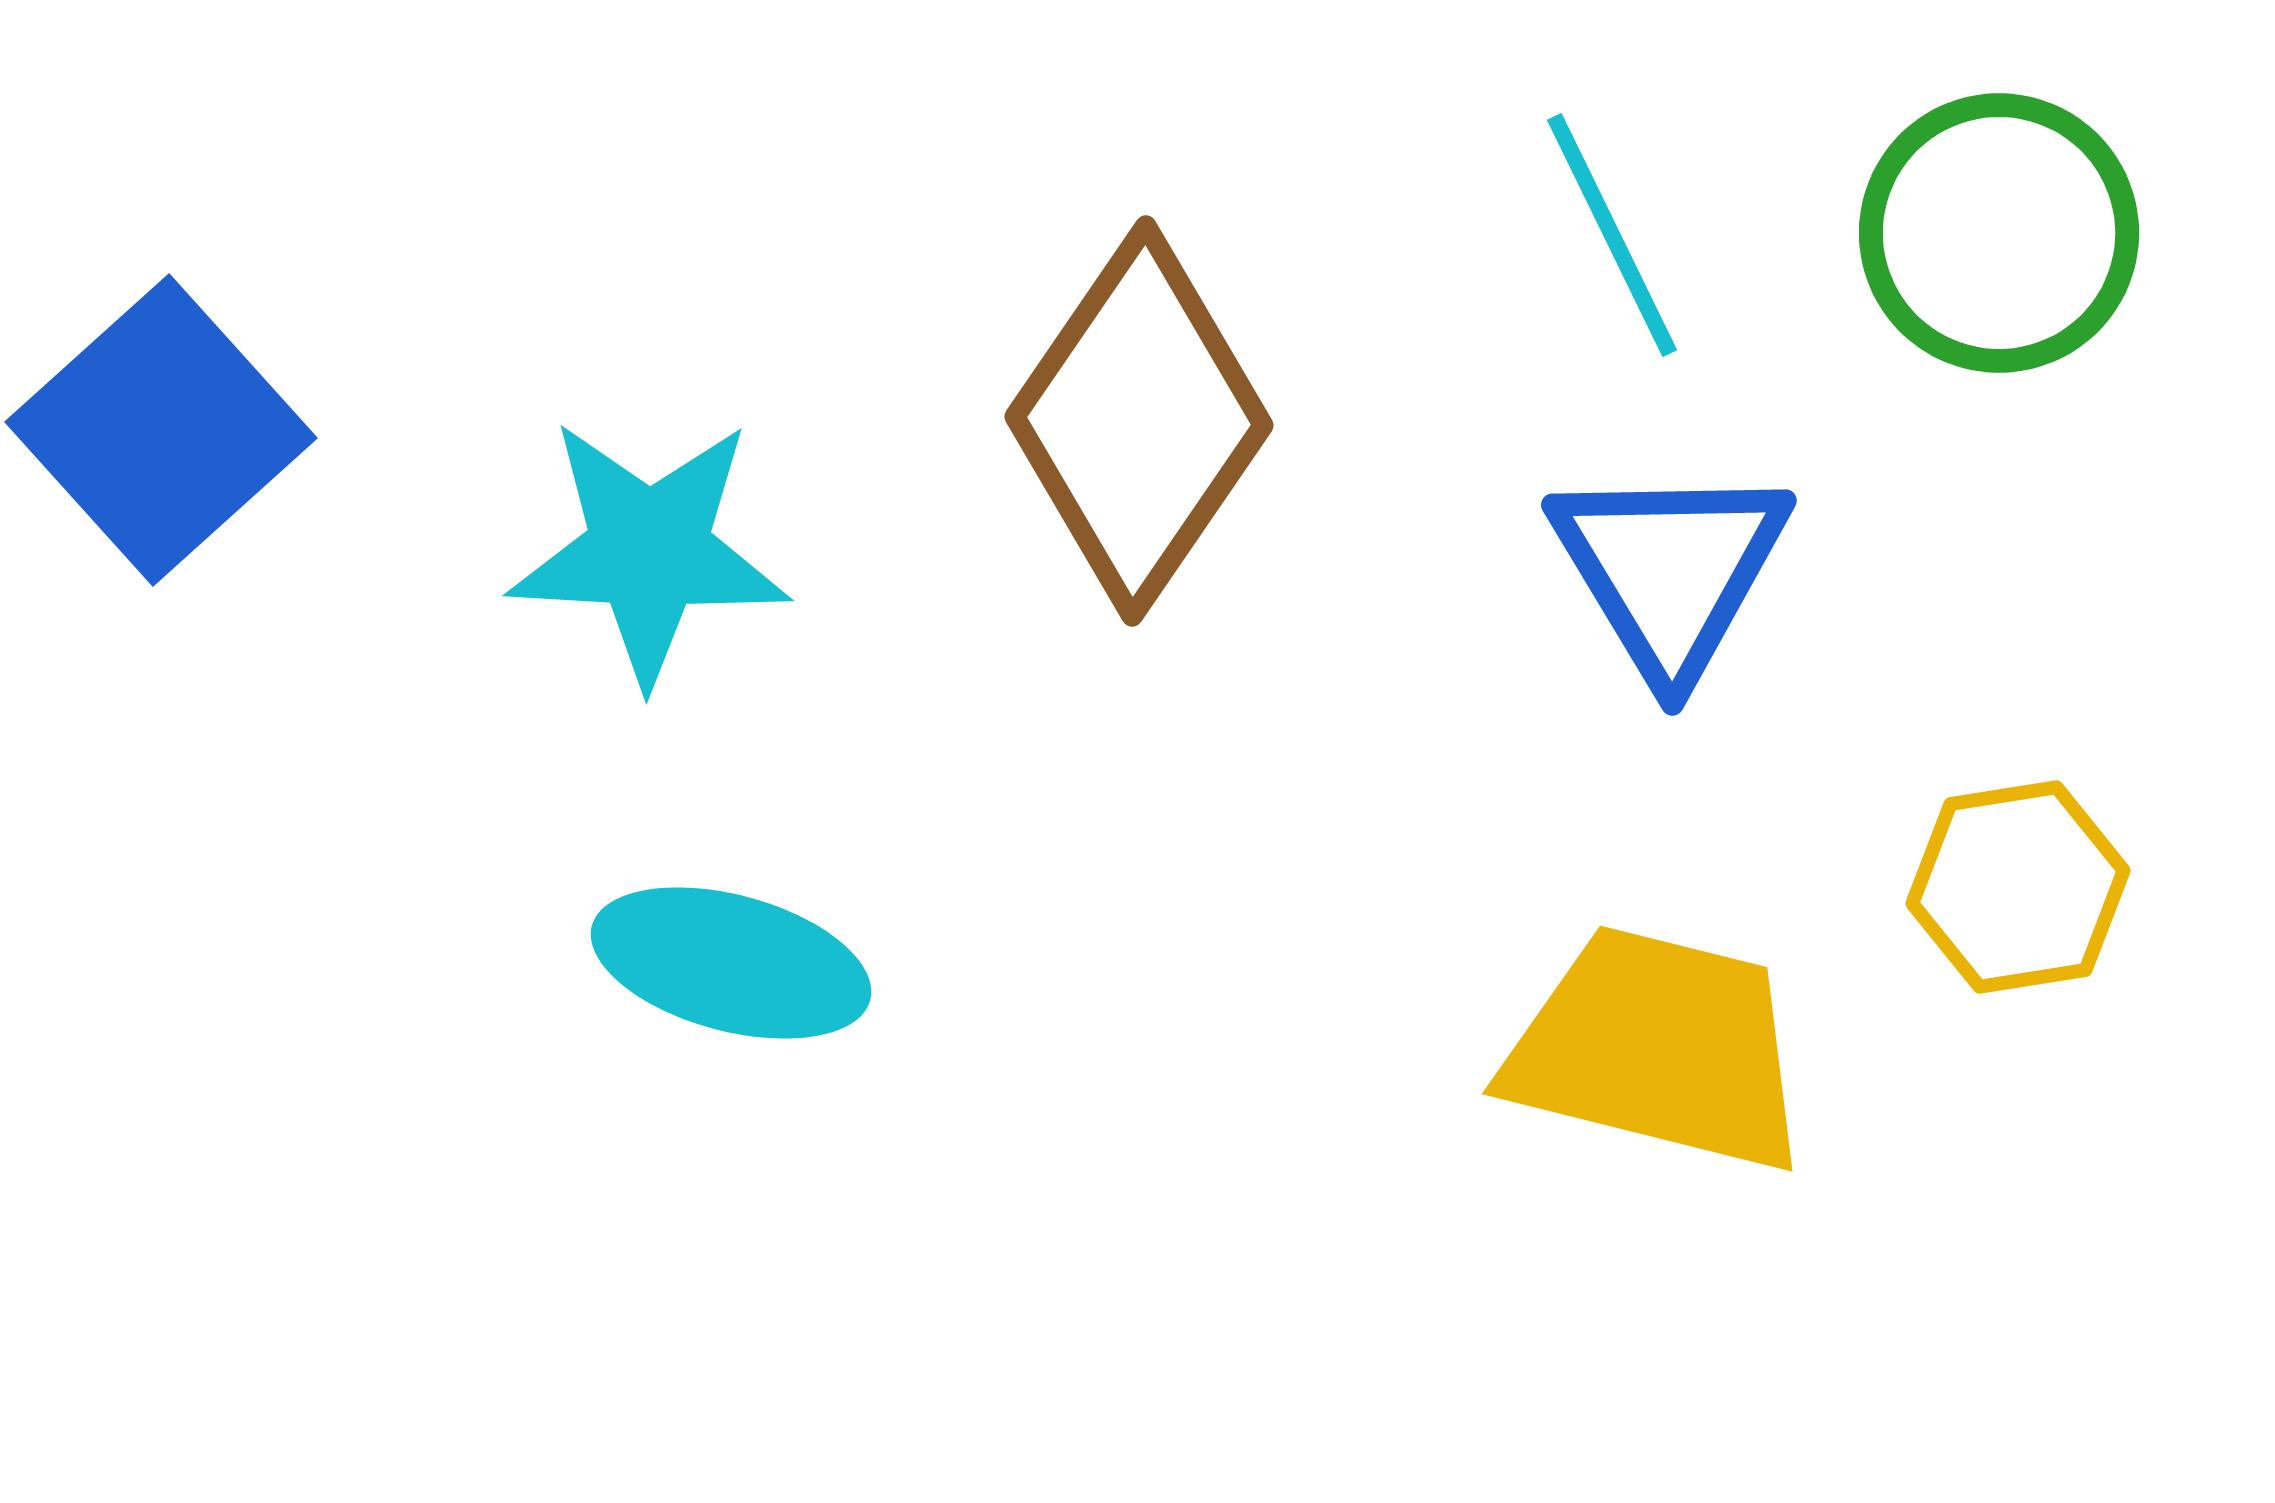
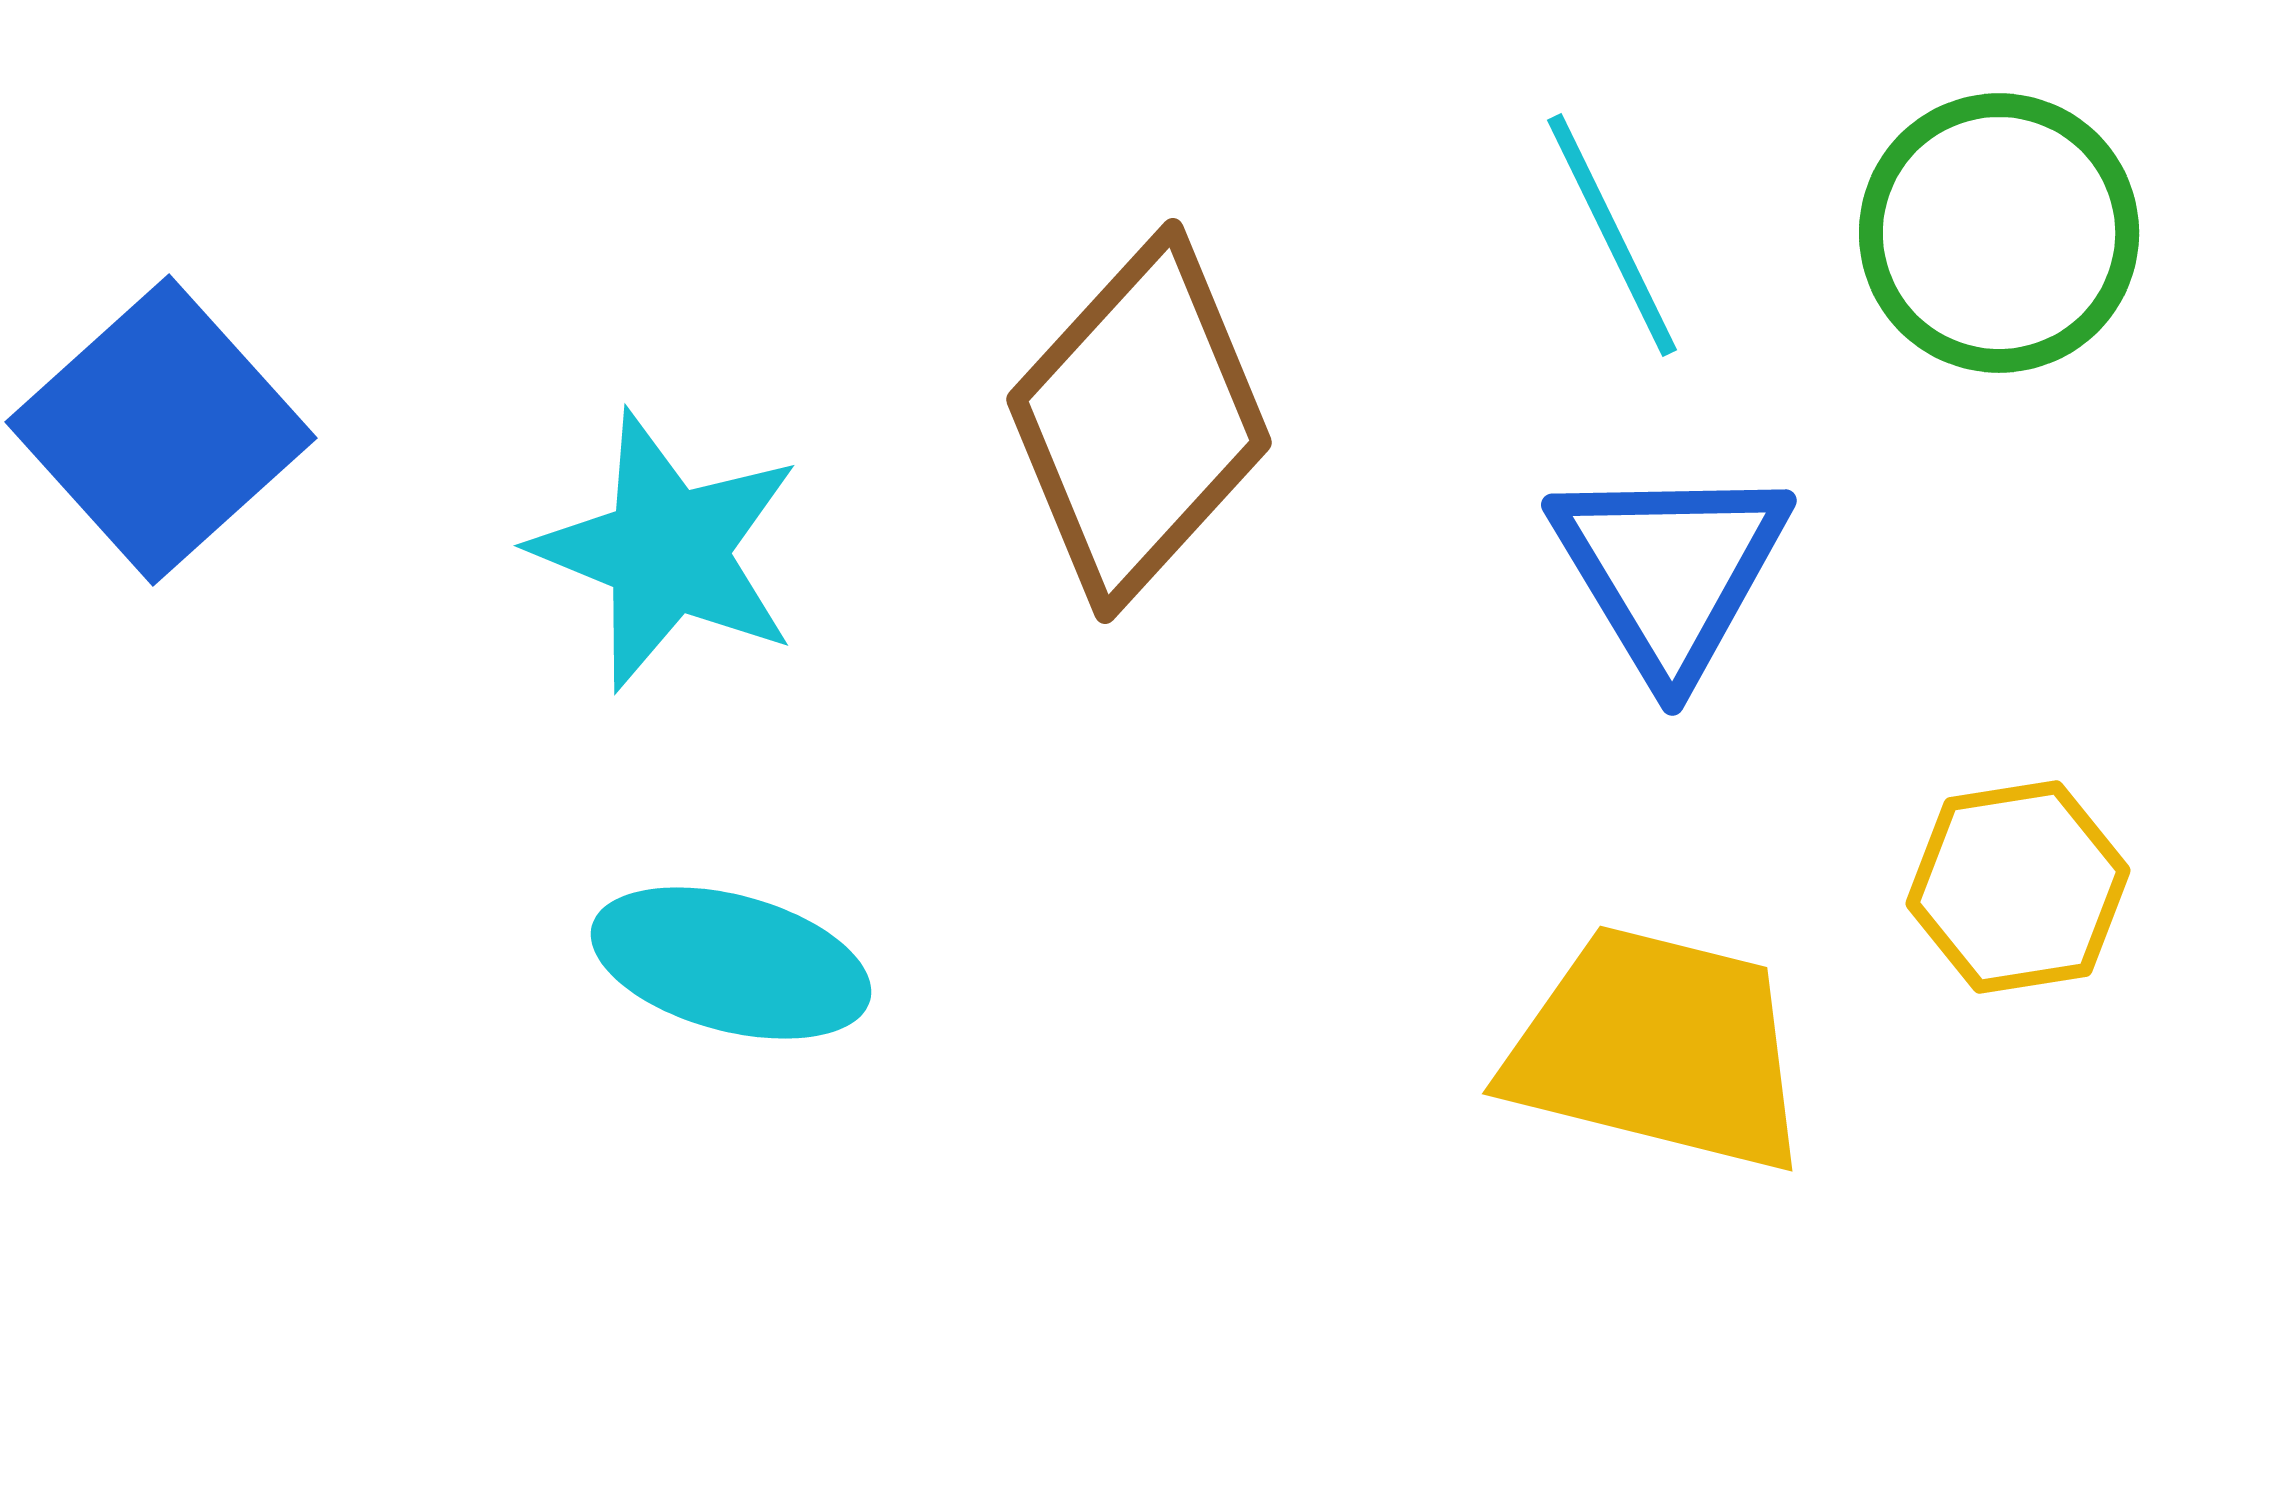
brown diamond: rotated 8 degrees clockwise
cyan star: moved 18 px right; rotated 19 degrees clockwise
